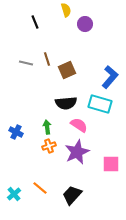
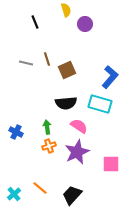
pink semicircle: moved 1 px down
